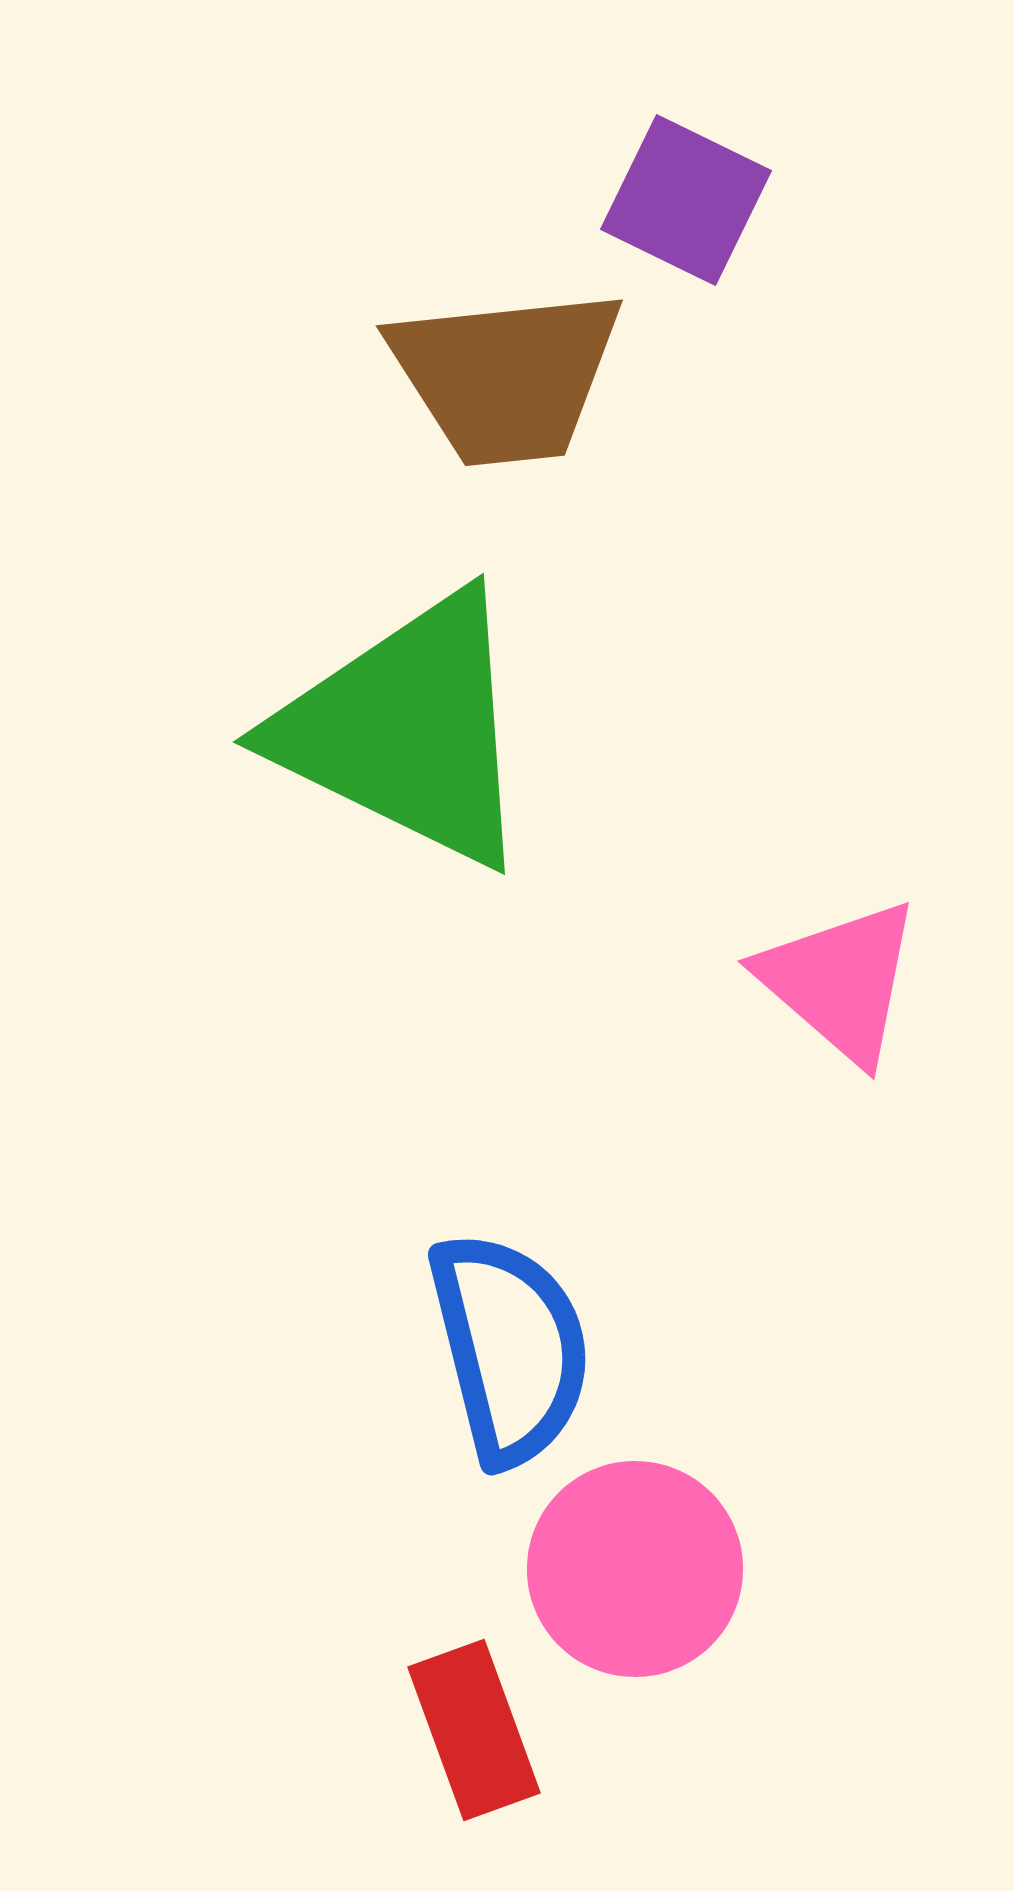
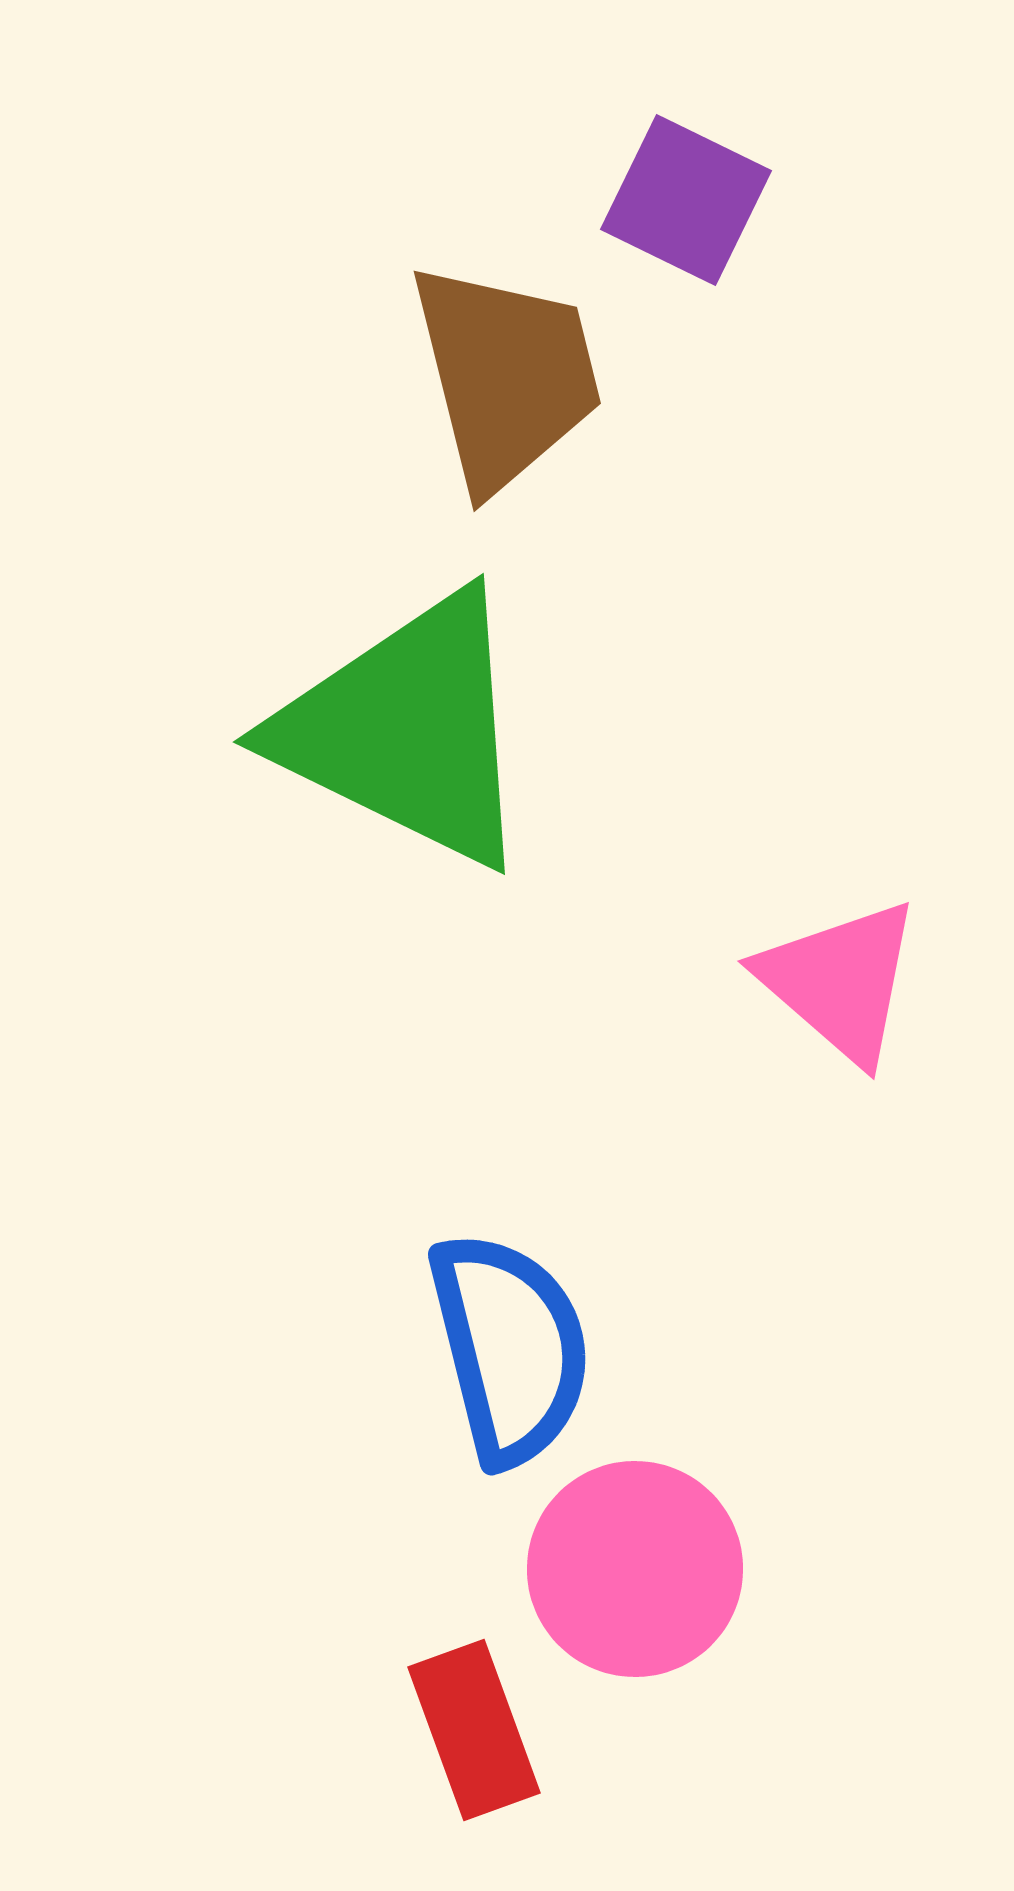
brown trapezoid: rotated 98 degrees counterclockwise
